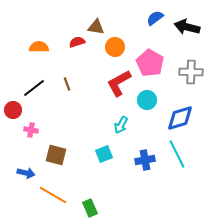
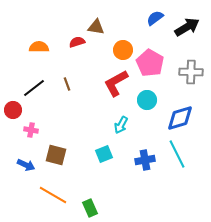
black arrow: rotated 135 degrees clockwise
orange circle: moved 8 px right, 3 px down
red L-shape: moved 3 px left
blue arrow: moved 8 px up; rotated 12 degrees clockwise
